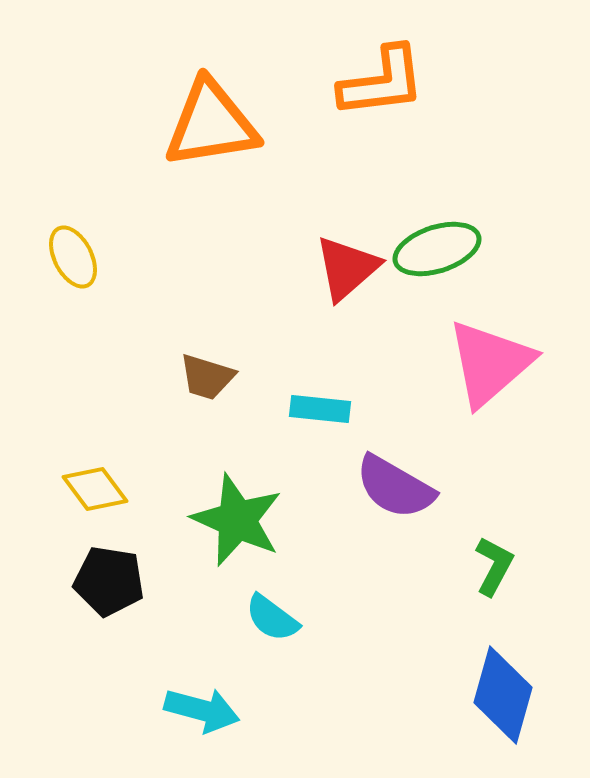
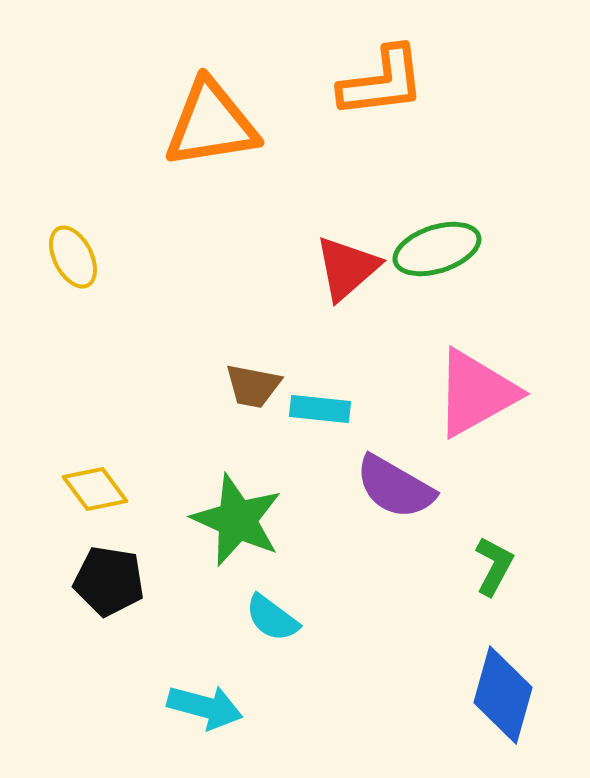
pink triangle: moved 14 px left, 30 px down; rotated 12 degrees clockwise
brown trapezoid: moved 46 px right, 9 px down; rotated 6 degrees counterclockwise
cyan arrow: moved 3 px right, 3 px up
